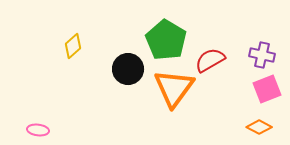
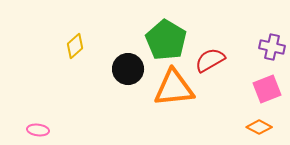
yellow diamond: moved 2 px right
purple cross: moved 10 px right, 8 px up
orange triangle: rotated 48 degrees clockwise
